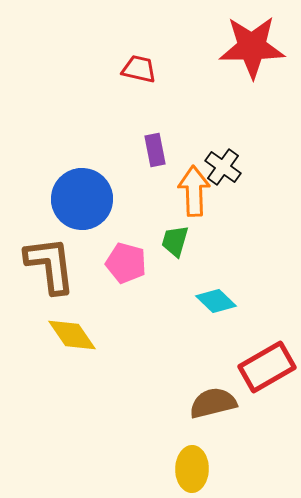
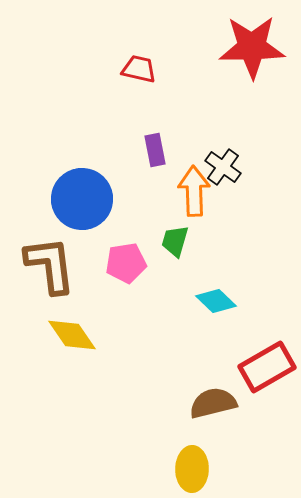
pink pentagon: rotated 24 degrees counterclockwise
